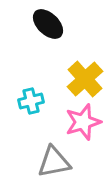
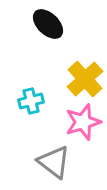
gray triangle: rotated 48 degrees clockwise
